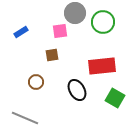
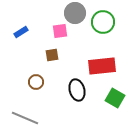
black ellipse: rotated 15 degrees clockwise
